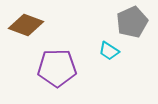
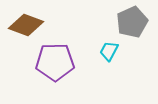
cyan trapezoid: rotated 85 degrees clockwise
purple pentagon: moved 2 px left, 6 px up
